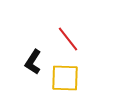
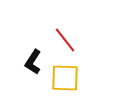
red line: moved 3 px left, 1 px down
